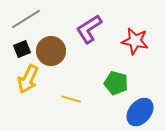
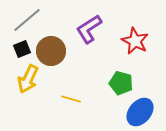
gray line: moved 1 px right, 1 px down; rotated 8 degrees counterclockwise
red star: rotated 16 degrees clockwise
green pentagon: moved 5 px right
